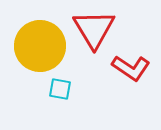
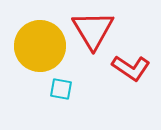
red triangle: moved 1 px left, 1 px down
cyan square: moved 1 px right
